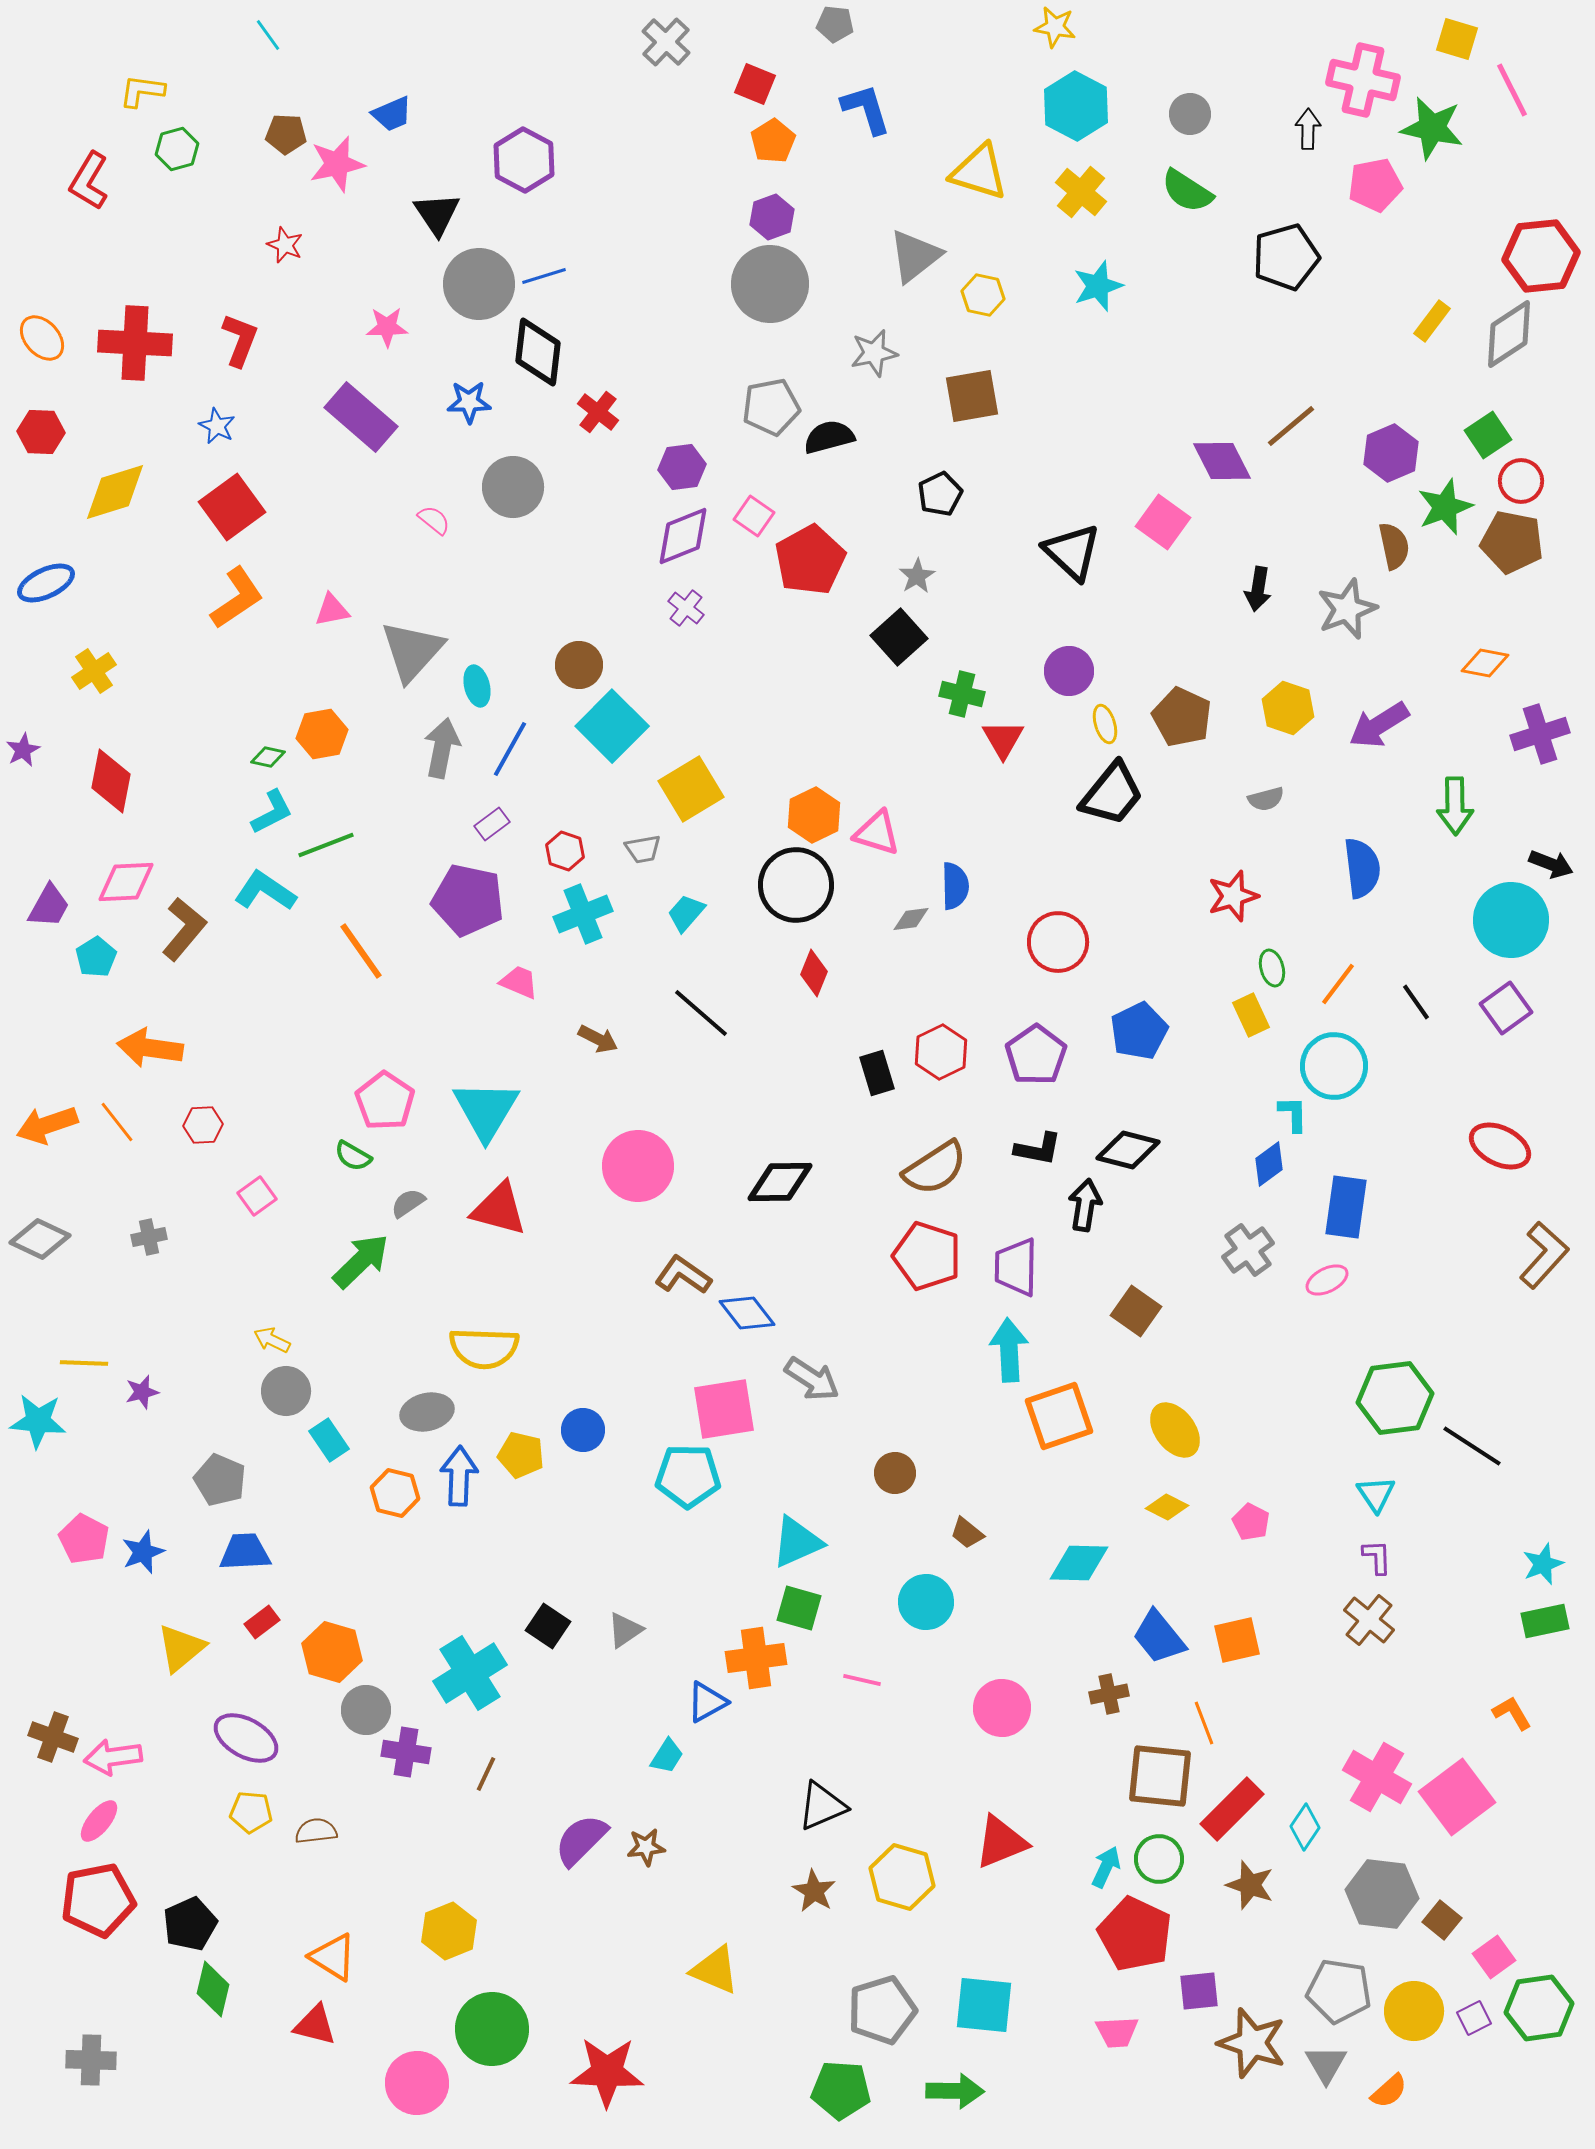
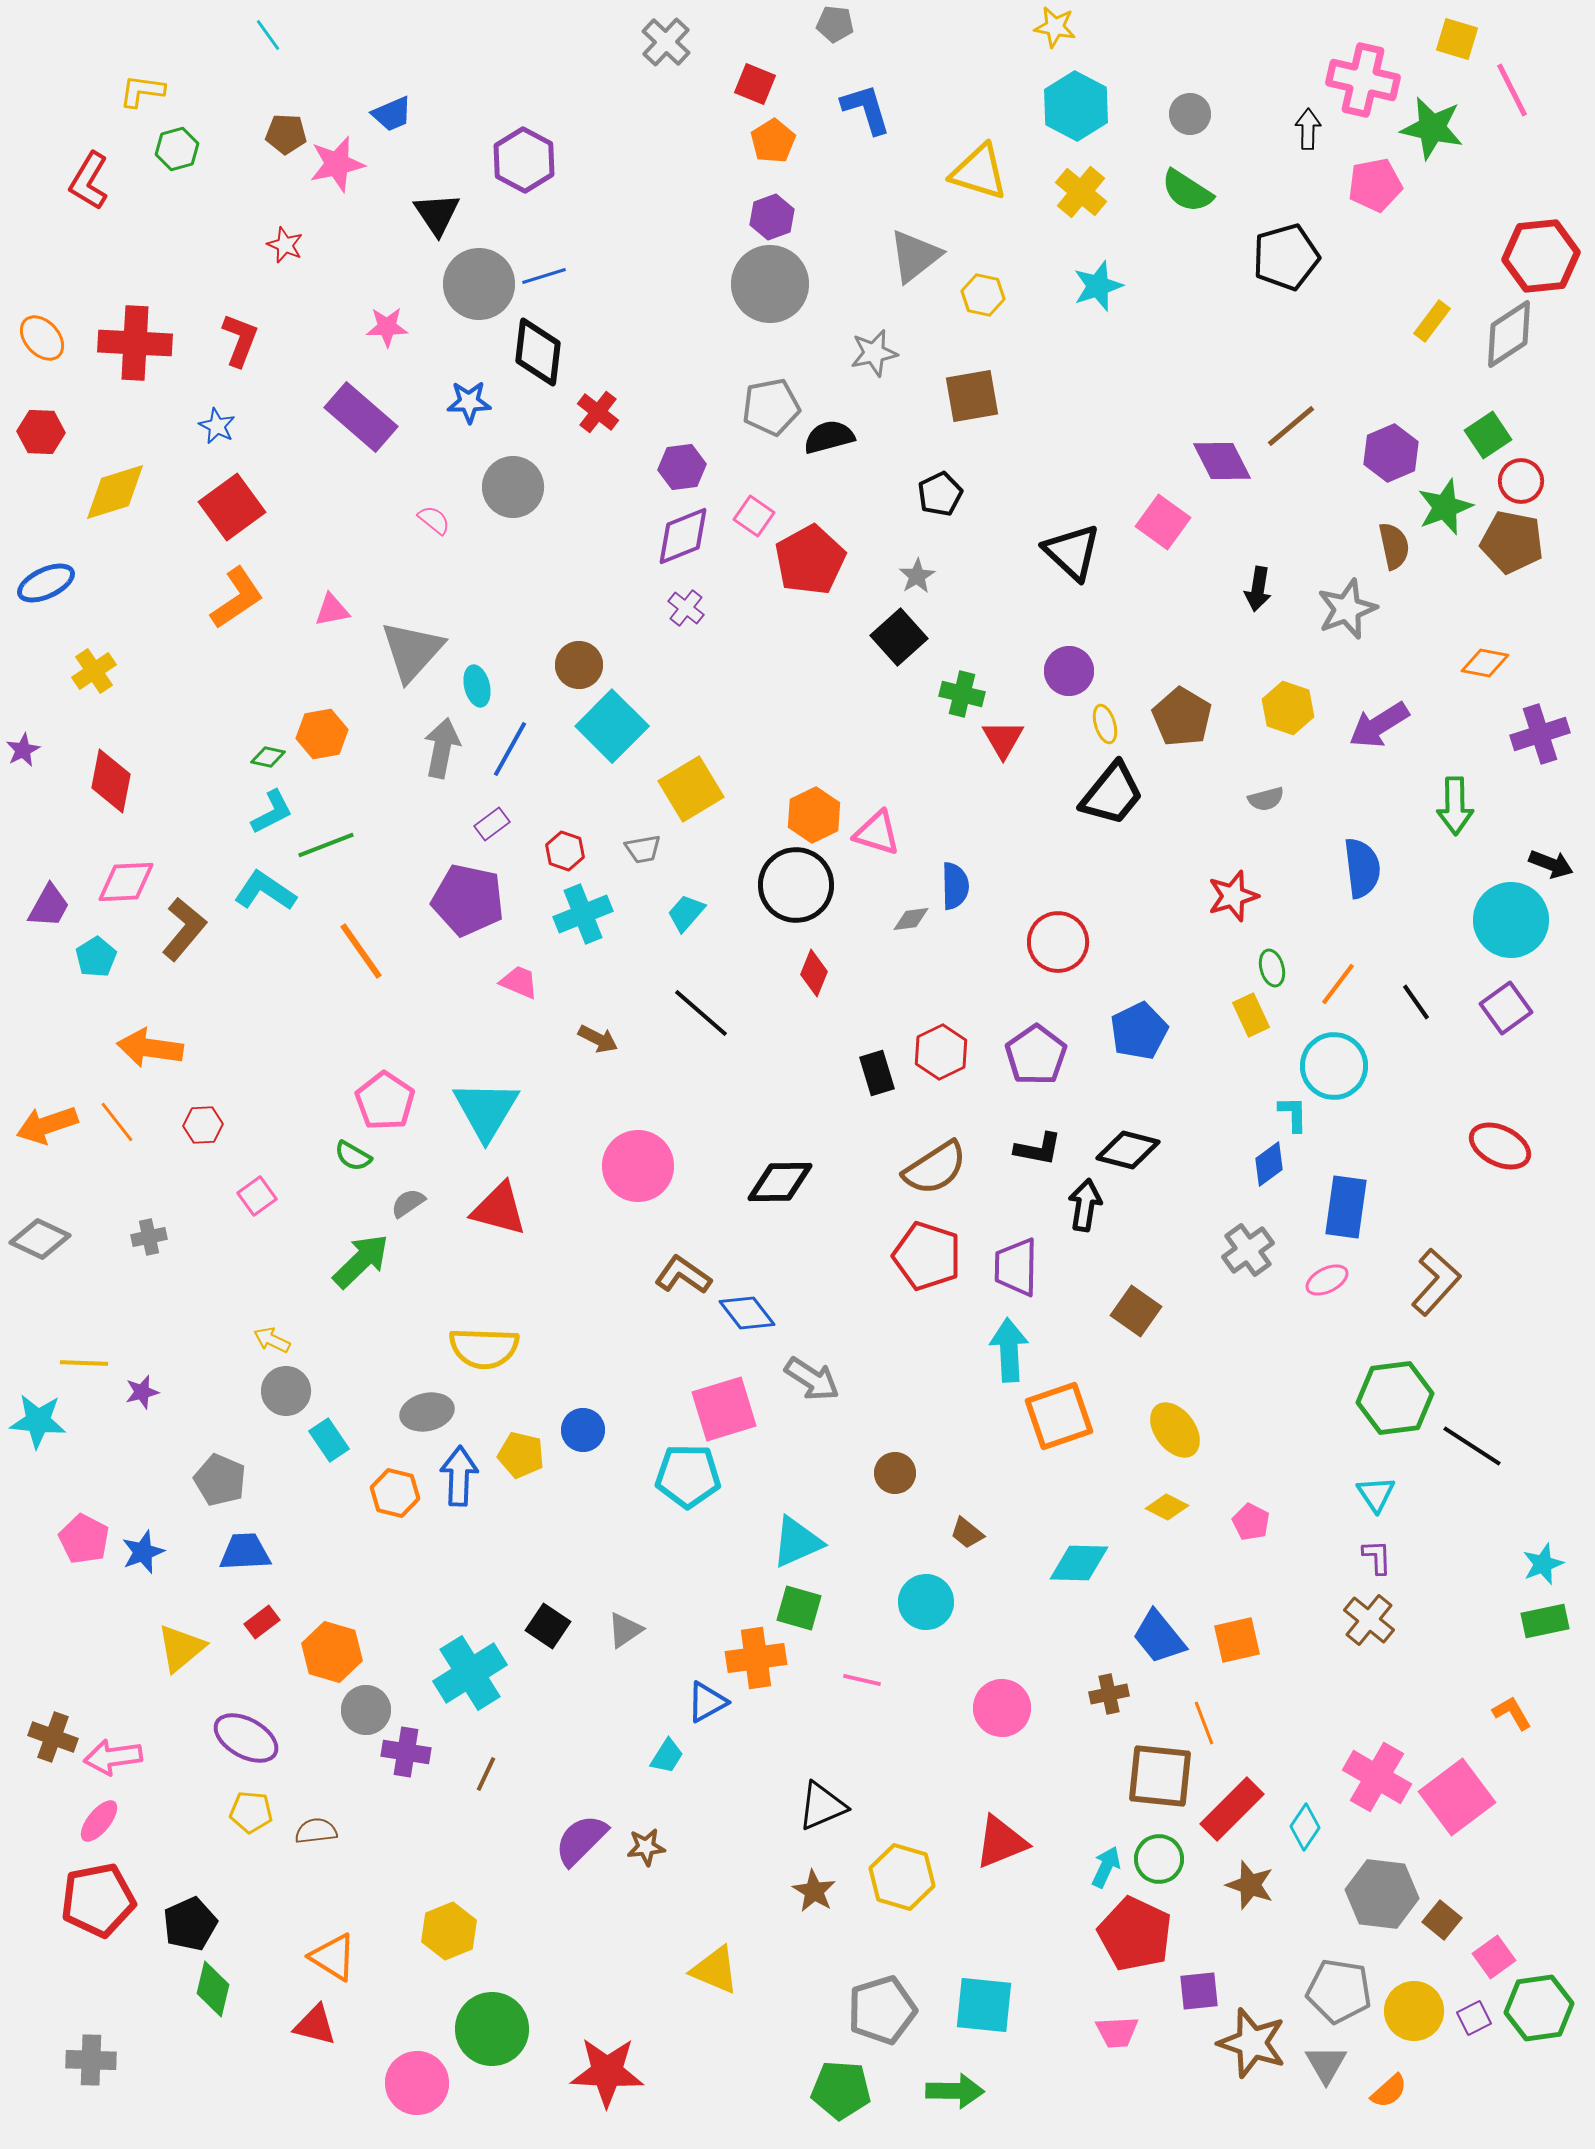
brown pentagon at (1182, 717): rotated 6 degrees clockwise
brown L-shape at (1544, 1255): moved 108 px left, 27 px down
pink square at (724, 1409): rotated 8 degrees counterclockwise
